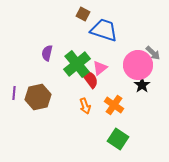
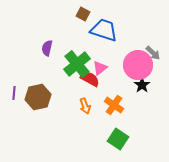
purple semicircle: moved 5 px up
red semicircle: rotated 24 degrees counterclockwise
